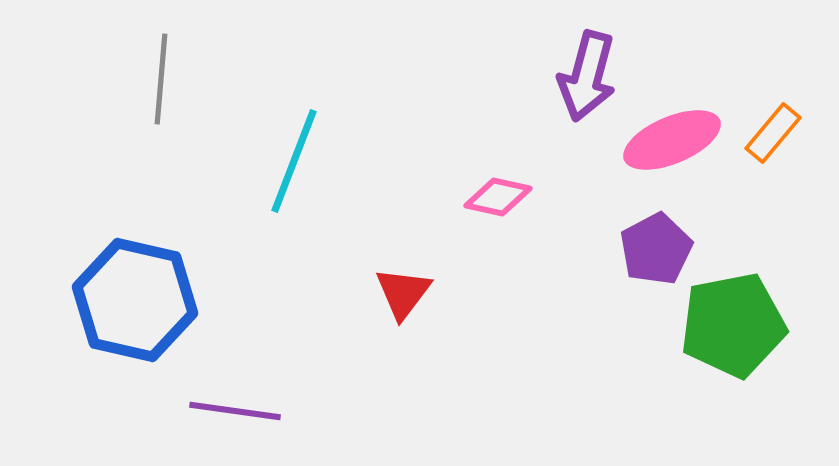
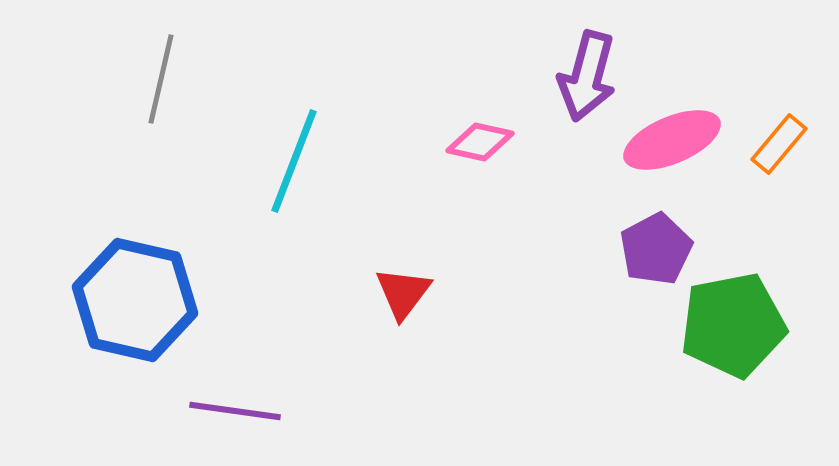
gray line: rotated 8 degrees clockwise
orange rectangle: moved 6 px right, 11 px down
pink diamond: moved 18 px left, 55 px up
